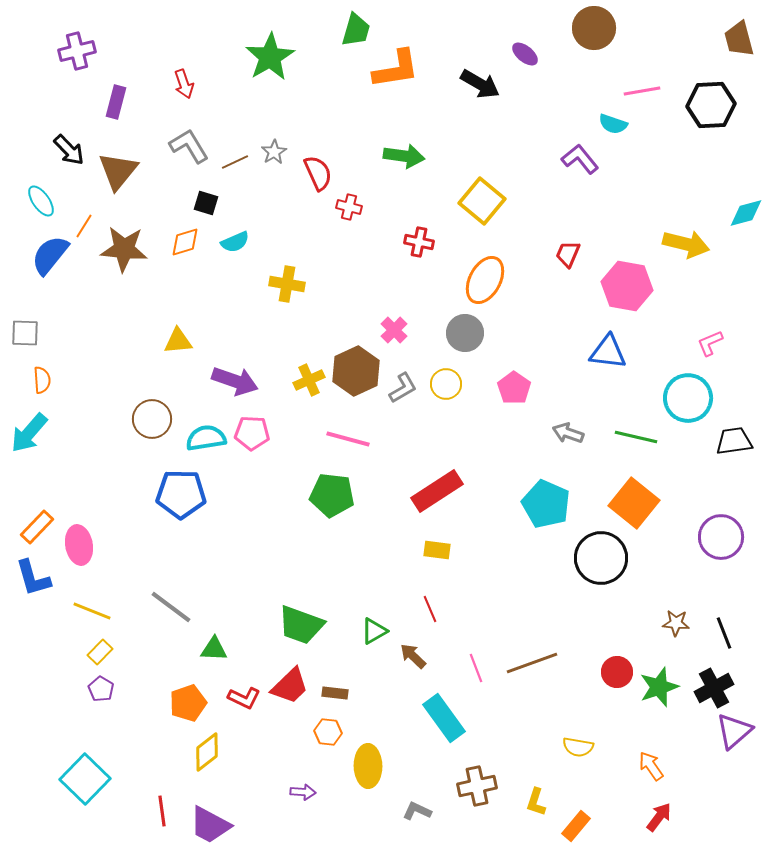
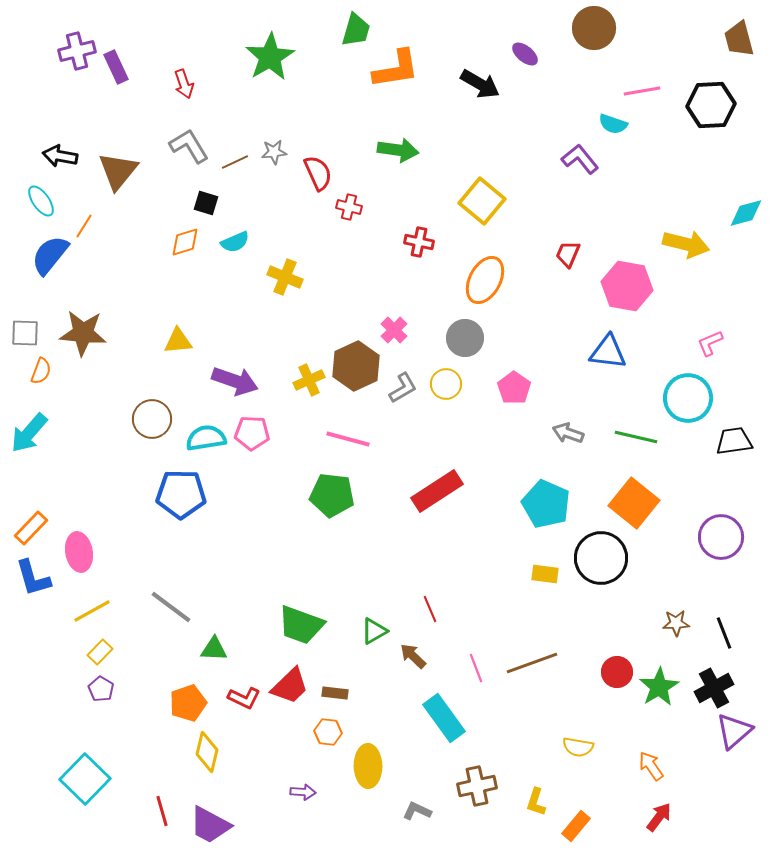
purple rectangle at (116, 102): moved 35 px up; rotated 40 degrees counterclockwise
black arrow at (69, 150): moved 9 px left, 6 px down; rotated 144 degrees clockwise
gray star at (274, 152): rotated 25 degrees clockwise
green arrow at (404, 156): moved 6 px left, 6 px up
brown star at (124, 249): moved 41 px left, 84 px down
yellow cross at (287, 284): moved 2 px left, 7 px up; rotated 12 degrees clockwise
gray circle at (465, 333): moved 5 px down
brown hexagon at (356, 371): moved 5 px up
orange semicircle at (42, 380): moved 1 px left, 9 px up; rotated 24 degrees clockwise
orange rectangle at (37, 527): moved 6 px left, 1 px down
pink ellipse at (79, 545): moved 7 px down
yellow rectangle at (437, 550): moved 108 px right, 24 px down
yellow line at (92, 611): rotated 51 degrees counterclockwise
brown star at (676, 623): rotated 8 degrees counterclockwise
green star at (659, 687): rotated 12 degrees counterclockwise
yellow diamond at (207, 752): rotated 39 degrees counterclockwise
red line at (162, 811): rotated 8 degrees counterclockwise
